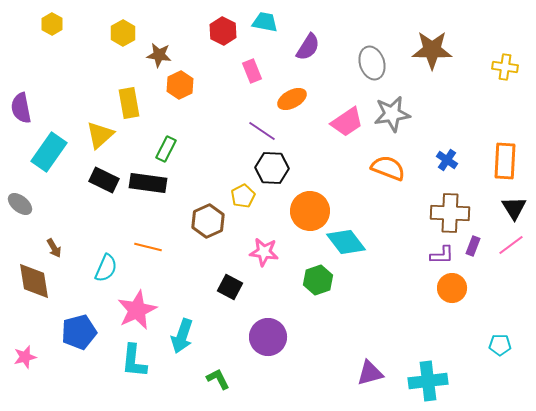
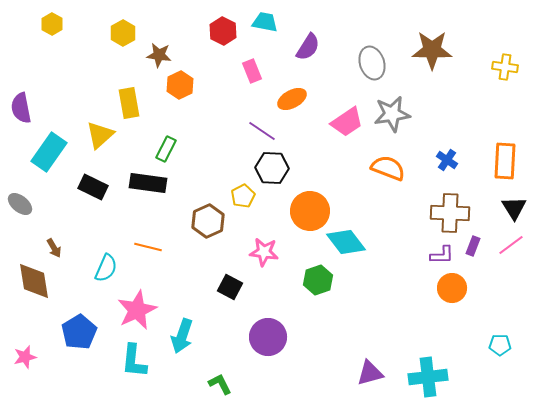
black rectangle at (104, 180): moved 11 px left, 7 px down
blue pentagon at (79, 332): rotated 16 degrees counterclockwise
green L-shape at (218, 379): moved 2 px right, 5 px down
cyan cross at (428, 381): moved 4 px up
